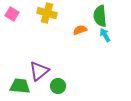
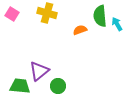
cyan arrow: moved 12 px right, 11 px up
